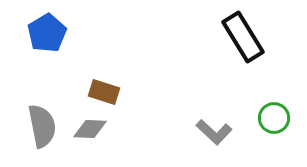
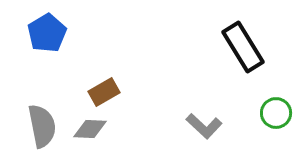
black rectangle: moved 10 px down
brown rectangle: rotated 48 degrees counterclockwise
green circle: moved 2 px right, 5 px up
gray L-shape: moved 10 px left, 6 px up
